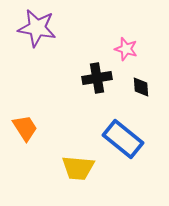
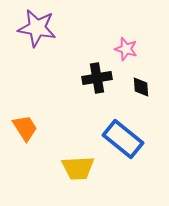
yellow trapezoid: rotated 8 degrees counterclockwise
